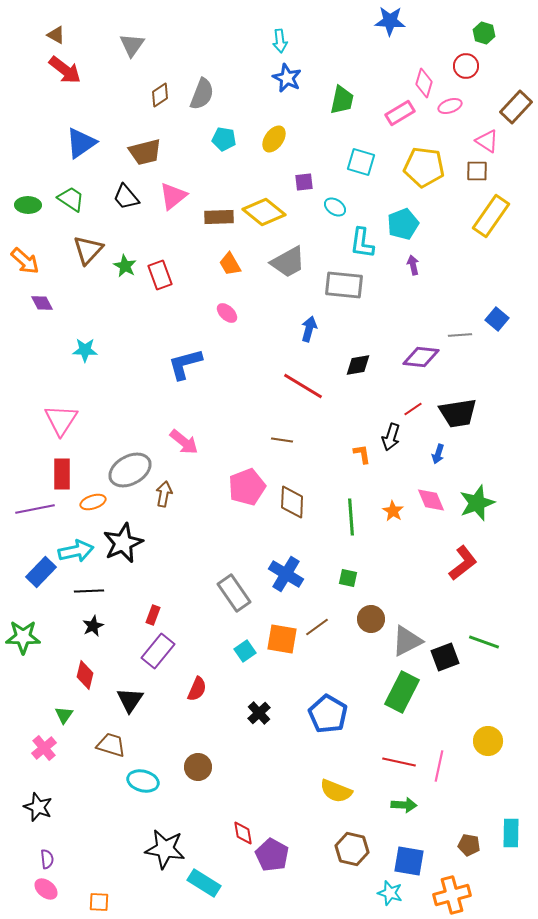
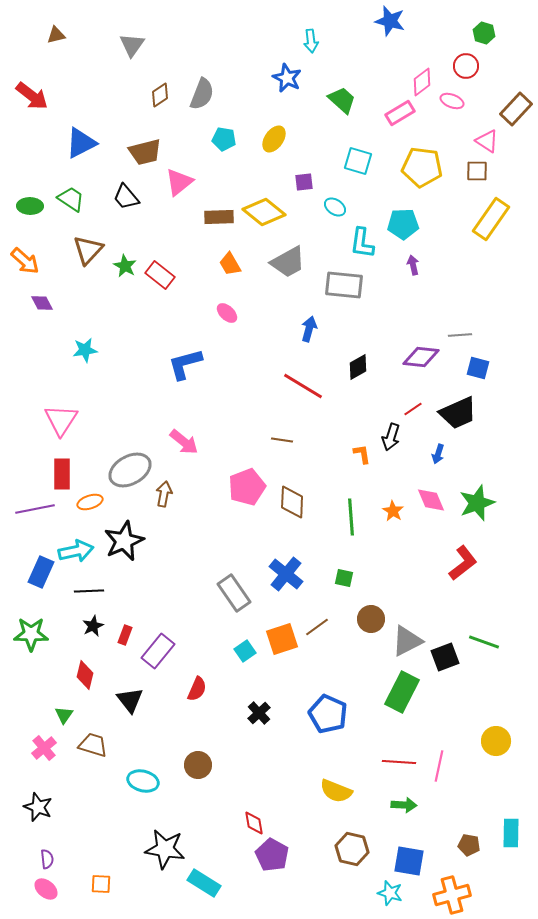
blue star at (390, 21): rotated 12 degrees clockwise
brown triangle at (56, 35): rotated 42 degrees counterclockwise
cyan arrow at (280, 41): moved 31 px right
red arrow at (65, 70): moved 33 px left, 26 px down
pink diamond at (424, 83): moved 2 px left, 1 px up; rotated 36 degrees clockwise
green trapezoid at (342, 100): rotated 60 degrees counterclockwise
pink ellipse at (450, 106): moved 2 px right, 5 px up; rotated 40 degrees clockwise
brown rectangle at (516, 107): moved 2 px down
blue triangle at (81, 143): rotated 8 degrees clockwise
cyan square at (361, 162): moved 3 px left, 1 px up
yellow pentagon at (424, 167): moved 2 px left
pink triangle at (173, 196): moved 6 px right, 14 px up
green ellipse at (28, 205): moved 2 px right, 1 px down
yellow rectangle at (491, 216): moved 3 px down
cyan pentagon at (403, 224): rotated 20 degrees clockwise
red rectangle at (160, 275): rotated 32 degrees counterclockwise
blue square at (497, 319): moved 19 px left, 49 px down; rotated 25 degrees counterclockwise
cyan star at (85, 350): rotated 10 degrees counterclockwise
black diamond at (358, 365): moved 2 px down; rotated 20 degrees counterclockwise
black trapezoid at (458, 413): rotated 15 degrees counterclockwise
orange ellipse at (93, 502): moved 3 px left
black star at (123, 543): moved 1 px right, 2 px up
blue rectangle at (41, 572): rotated 20 degrees counterclockwise
blue cross at (286, 574): rotated 8 degrees clockwise
green square at (348, 578): moved 4 px left
red rectangle at (153, 615): moved 28 px left, 20 px down
green star at (23, 637): moved 8 px right, 3 px up
orange square at (282, 639): rotated 28 degrees counterclockwise
black triangle at (130, 700): rotated 12 degrees counterclockwise
blue pentagon at (328, 714): rotated 6 degrees counterclockwise
yellow circle at (488, 741): moved 8 px right
brown trapezoid at (111, 745): moved 18 px left
red line at (399, 762): rotated 8 degrees counterclockwise
brown circle at (198, 767): moved 2 px up
red diamond at (243, 833): moved 11 px right, 10 px up
orange square at (99, 902): moved 2 px right, 18 px up
